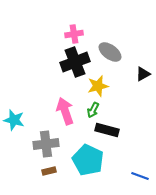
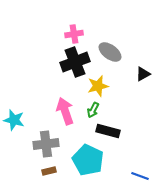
black rectangle: moved 1 px right, 1 px down
